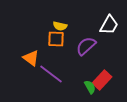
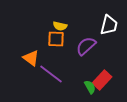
white trapezoid: rotated 15 degrees counterclockwise
